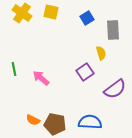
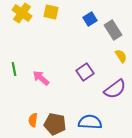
blue square: moved 3 px right, 1 px down
gray rectangle: rotated 30 degrees counterclockwise
yellow semicircle: moved 20 px right, 3 px down; rotated 16 degrees counterclockwise
orange semicircle: rotated 72 degrees clockwise
